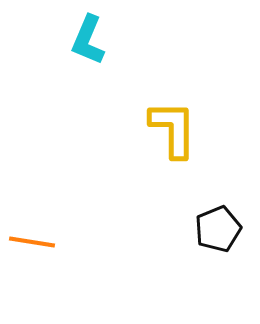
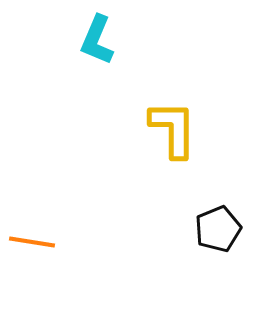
cyan L-shape: moved 9 px right
